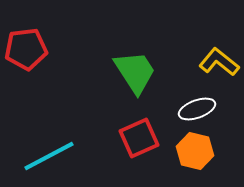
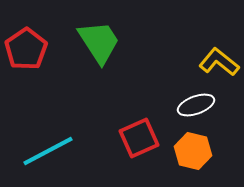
red pentagon: rotated 27 degrees counterclockwise
green trapezoid: moved 36 px left, 30 px up
white ellipse: moved 1 px left, 4 px up
orange hexagon: moved 2 px left
cyan line: moved 1 px left, 5 px up
